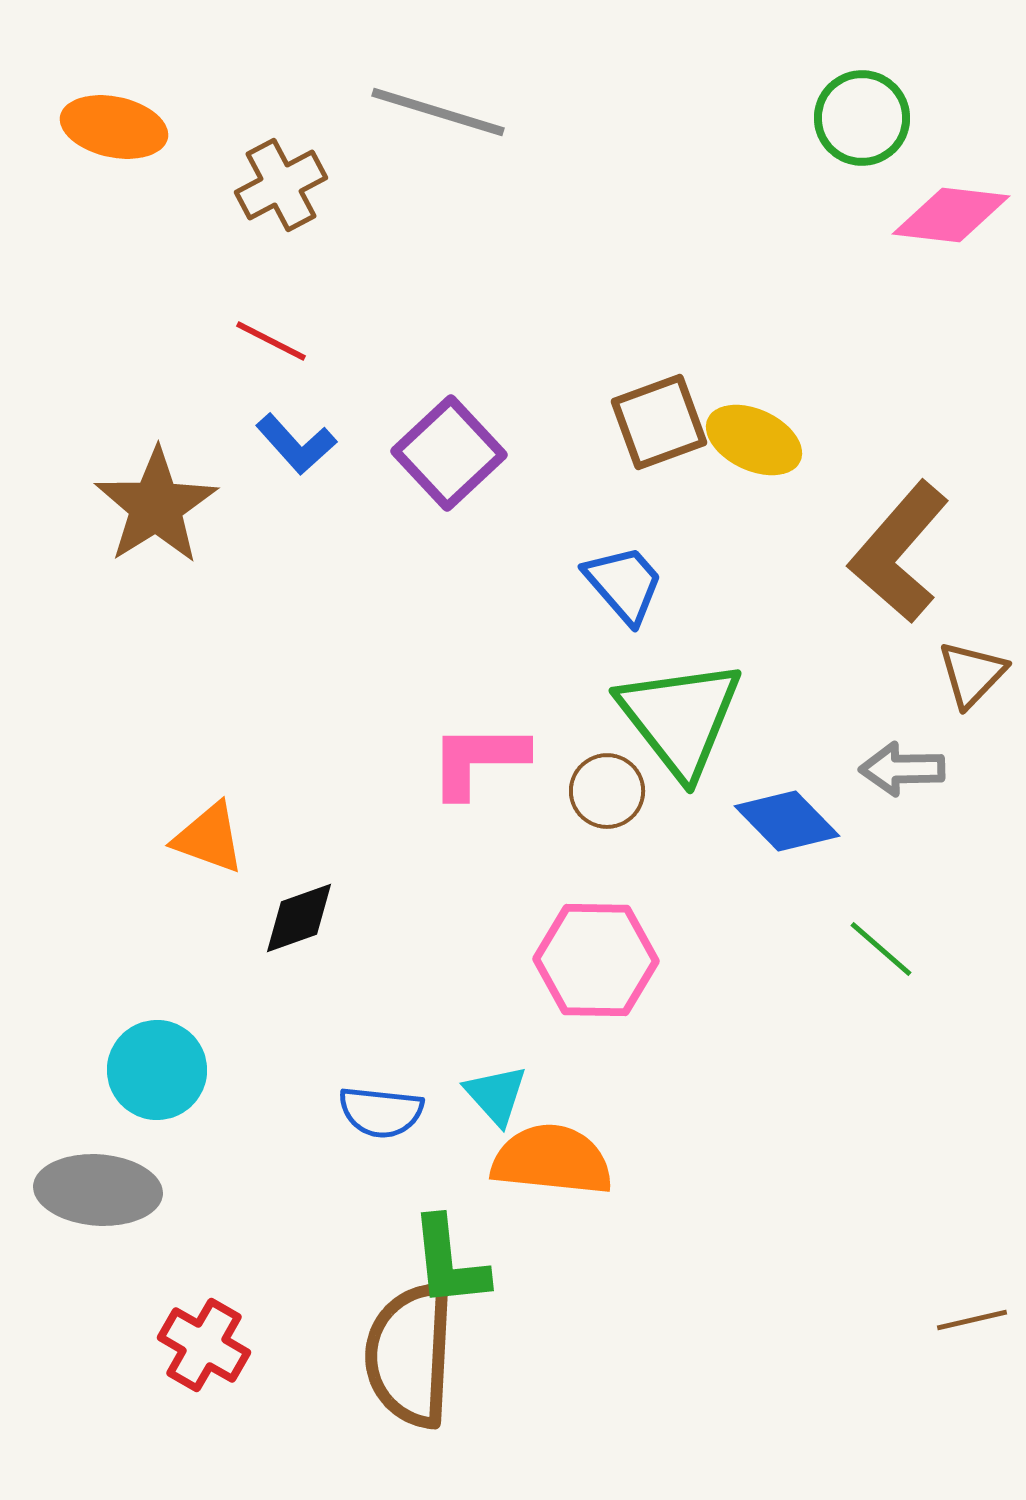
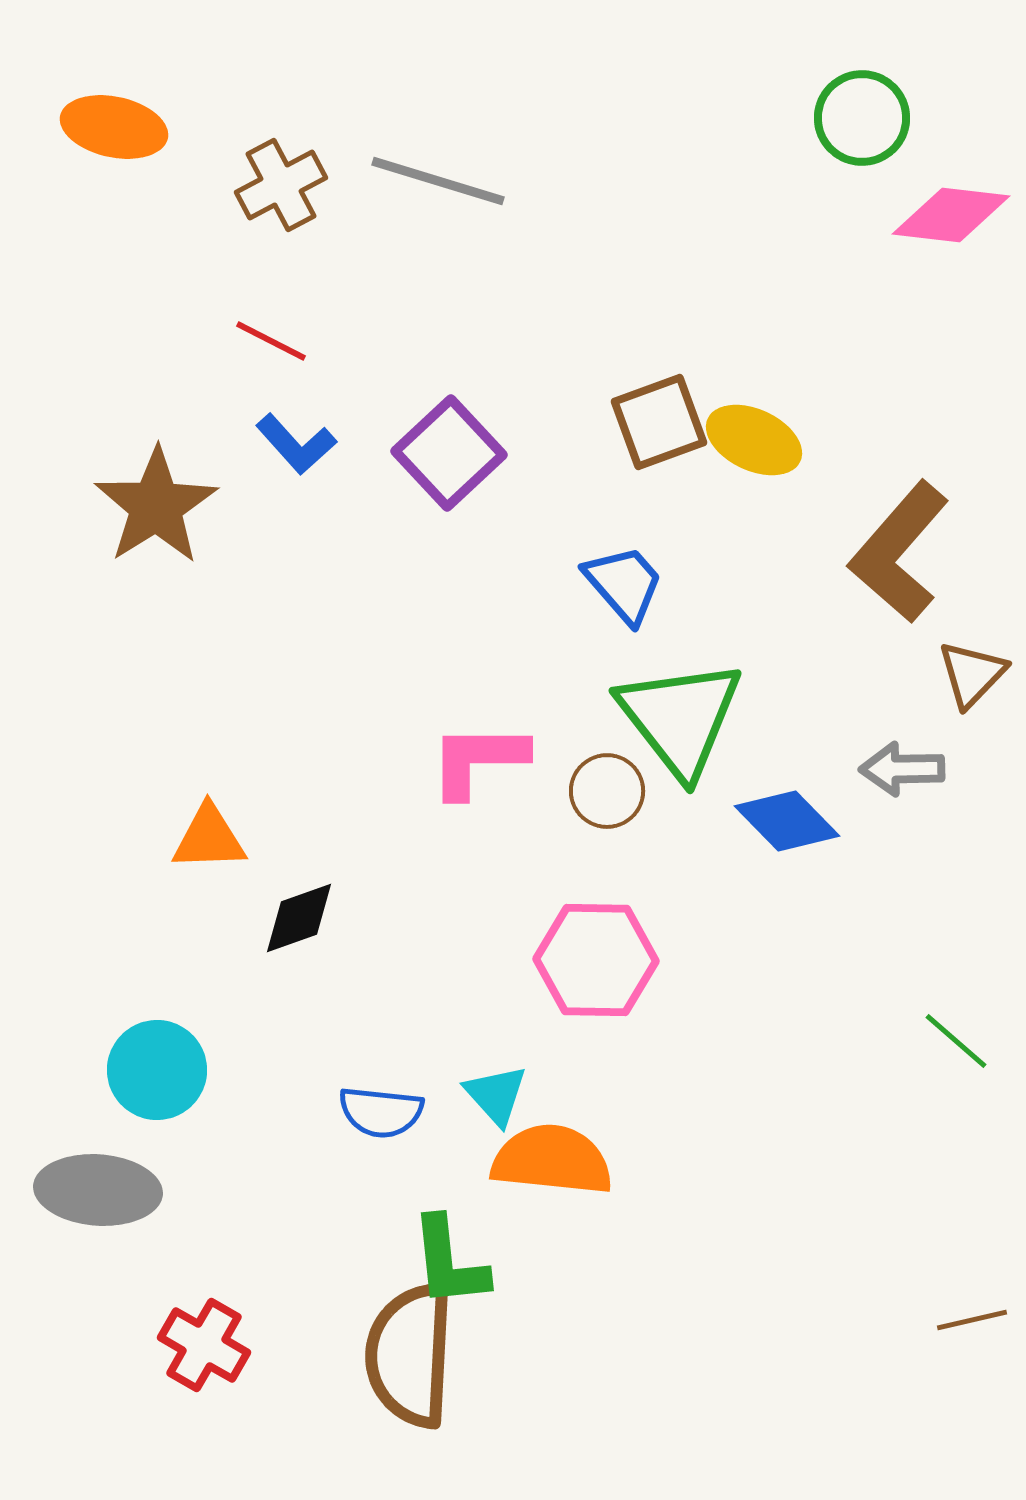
gray line: moved 69 px down
orange triangle: rotated 22 degrees counterclockwise
green line: moved 75 px right, 92 px down
